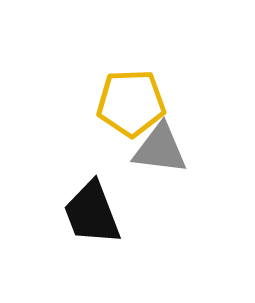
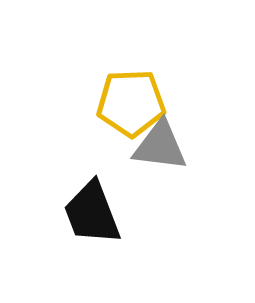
gray triangle: moved 3 px up
